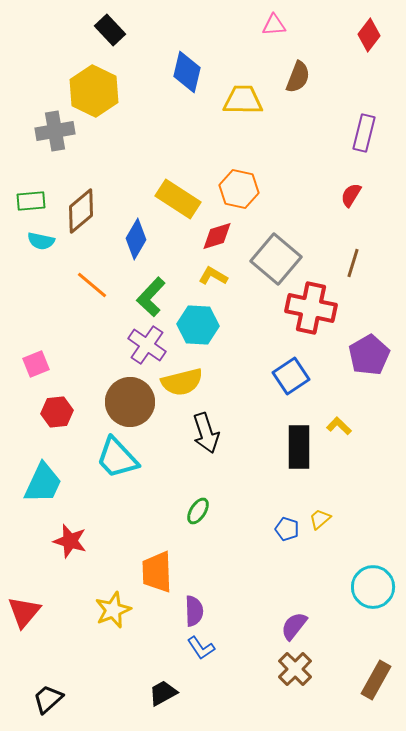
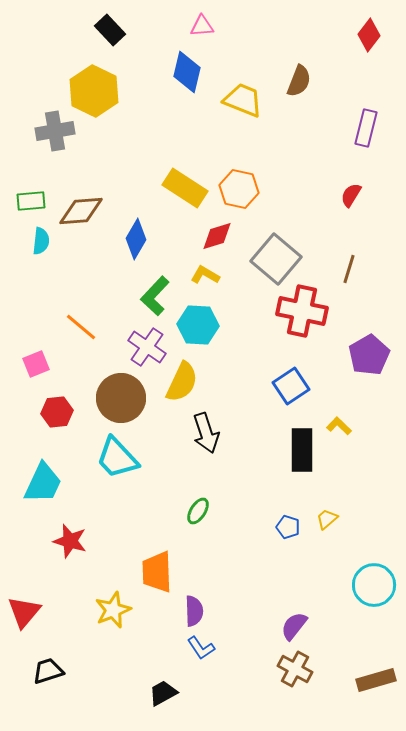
pink triangle at (274, 25): moved 72 px left, 1 px down
brown semicircle at (298, 77): moved 1 px right, 4 px down
yellow trapezoid at (243, 100): rotated 21 degrees clockwise
purple rectangle at (364, 133): moved 2 px right, 5 px up
yellow rectangle at (178, 199): moved 7 px right, 11 px up
brown diamond at (81, 211): rotated 36 degrees clockwise
cyan semicircle at (41, 241): rotated 96 degrees counterclockwise
brown line at (353, 263): moved 4 px left, 6 px down
yellow L-shape at (213, 276): moved 8 px left, 1 px up
orange line at (92, 285): moved 11 px left, 42 px down
green L-shape at (151, 297): moved 4 px right, 1 px up
red cross at (311, 308): moved 9 px left, 3 px down
purple cross at (147, 345): moved 2 px down
blue square at (291, 376): moved 10 px down
yellow semicircle at (182, 382): rotated 51 degrees counterclockwise
brown circle at (130, 402): moved 9 px left, 4 px up
black rectangle at (299, 447): moved 3 px right, 3 px down
yellow trapezoid at (320, 519): moved 7 px right
blue pentagon at (287, 529): moved 1 px right, 2 px up
cyan circle at (373, 587): moved 1 px right, 2 px up
brown cross at (295, 669): rotated 16 degrees counterclockwise
brown rectangle at (376, 680): rotated 45 degrees clockwise
black trapezoid at (48, 699): moved 28 px up; rotated 24 degrees clockwise
